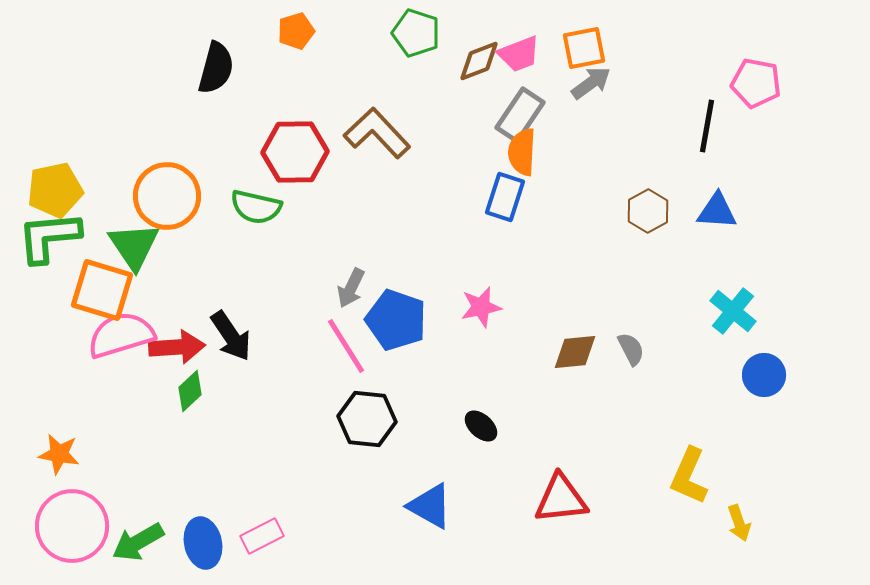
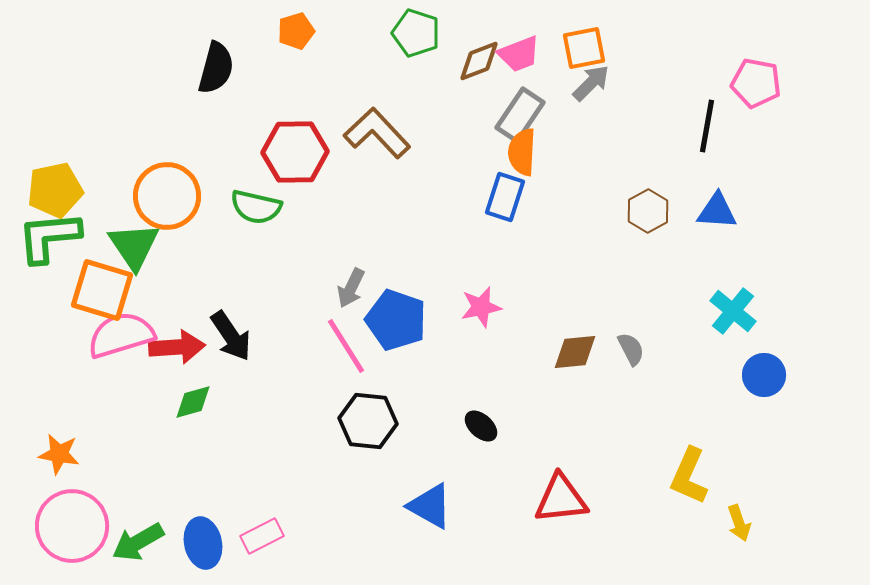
gray arrow at (591, 83): rotated 9 degrees counterclockwise
green diamond at (190, 391): moved 3 px right, 11 px down; rotated 27 degrees clockwise
black hexagon at (367, 419): moved 1 px right, 2 px down
